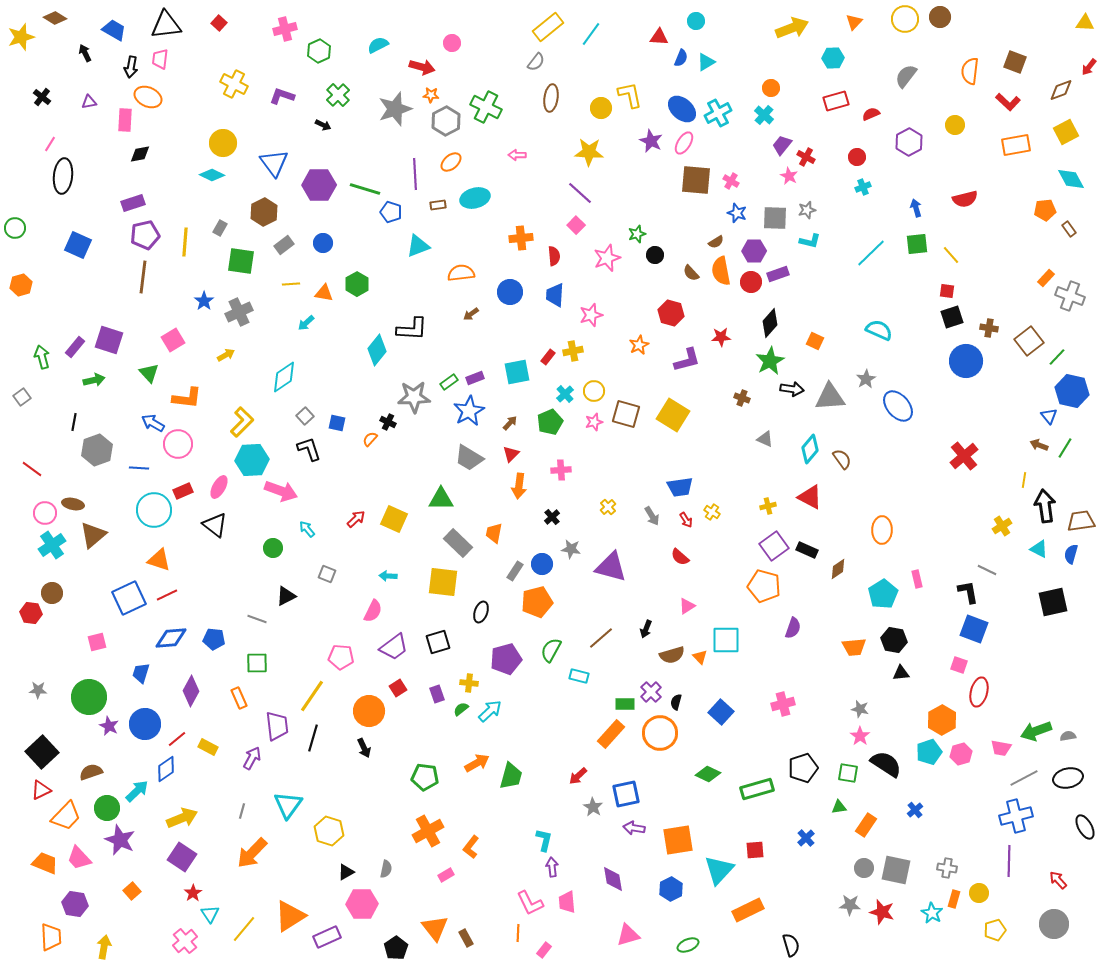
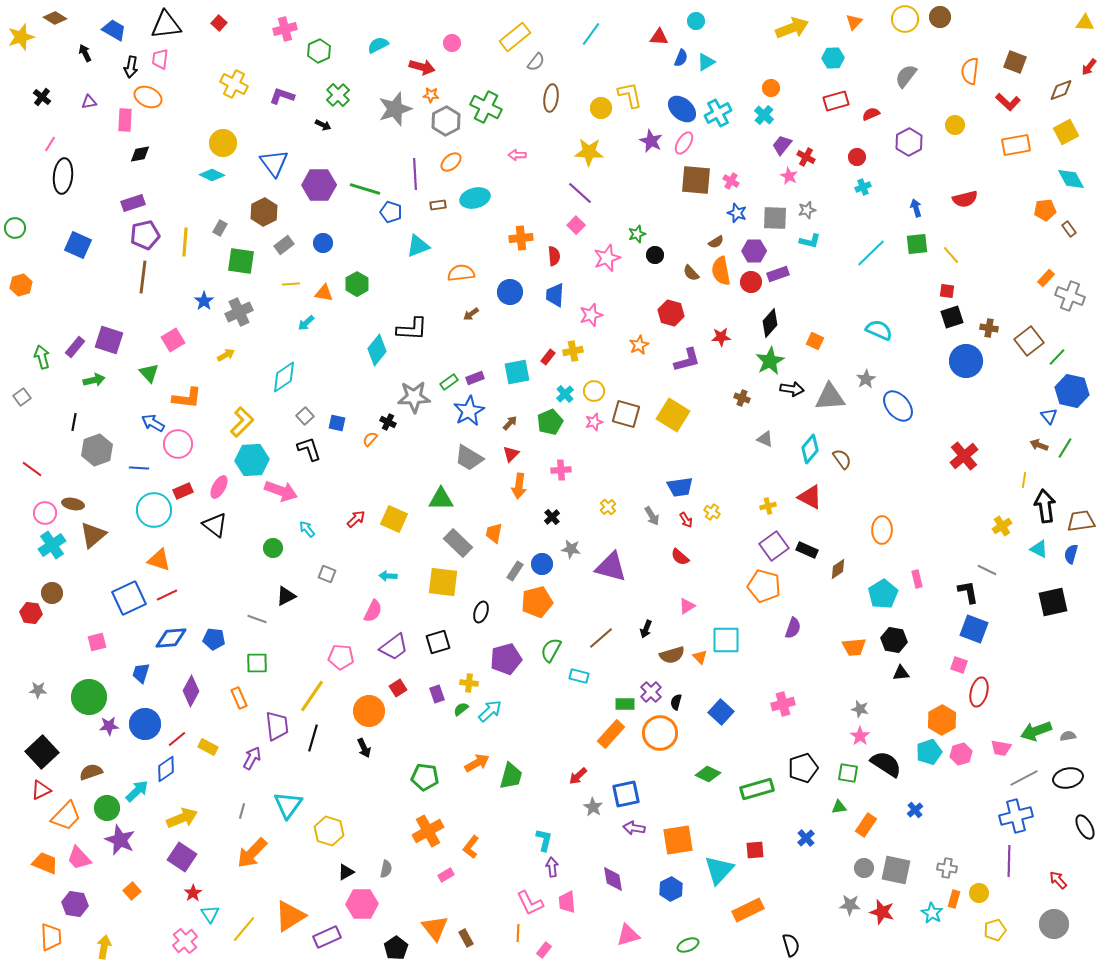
yellow rectangle at (548, 27): moved 33 px left, 10 px down
purple star at (109, 726): rotated 30 degrees counterclockwise
